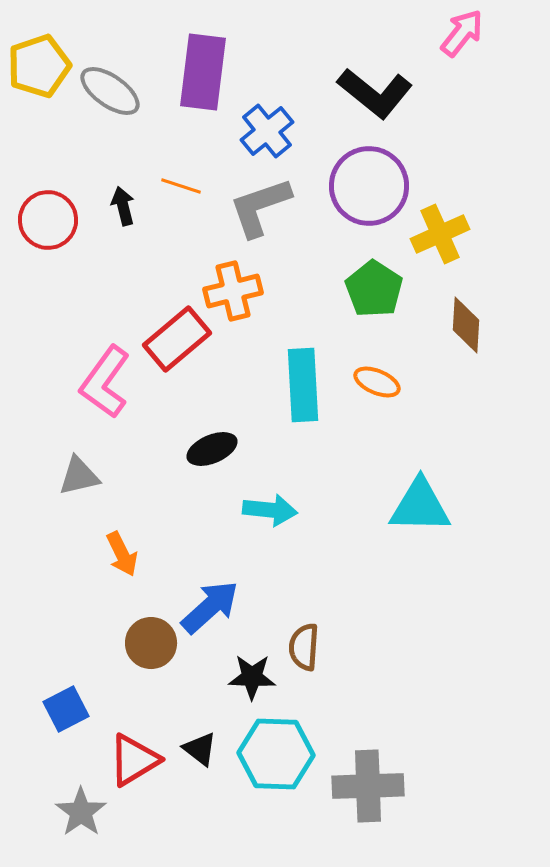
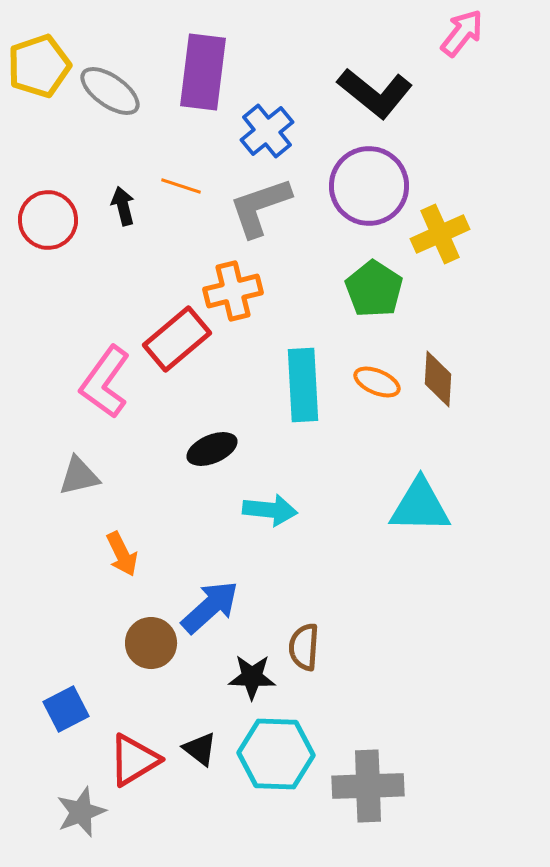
brown diamond: moved 28 px left, 54 px down
gray star: rotated 15 degrees clockwise
